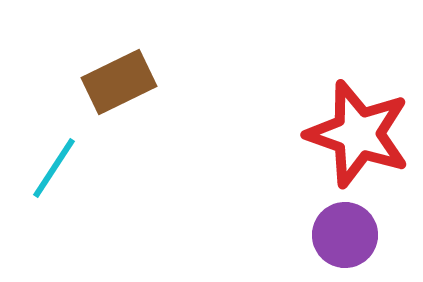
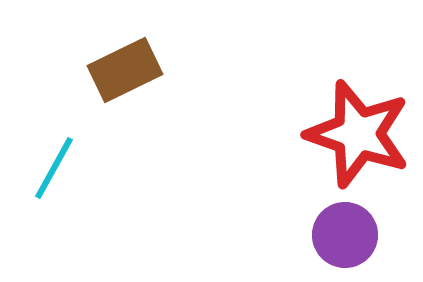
brown rectangle: moved 6 px right, 12 px up
cyan line: rotated 4 degrees counterclockwise
